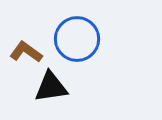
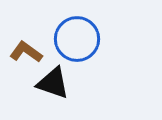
black triangle: moved 2 px right, 4 px up; rotated 27 degrees clockwise
